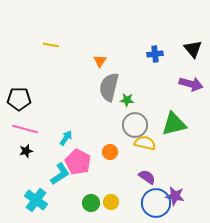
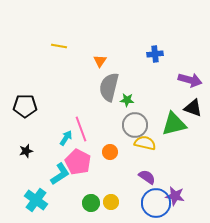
yellow line: moved 8 px right, 1 px down
black triangle: moved 59 px down; rotated 30 degrees counterclockwise
purple arrow: moved 1 px left, 4 px up
black pentagon: moved 6 px right, 7 px down
pink line: moved 56 px right; rotated 55 degrees clockwise
